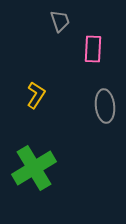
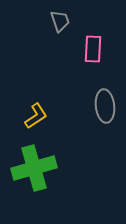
yellow L-shape: moved 21 px down; rotated 24 degrees clockwise
green cross: rotated 15 degrees clockwise
